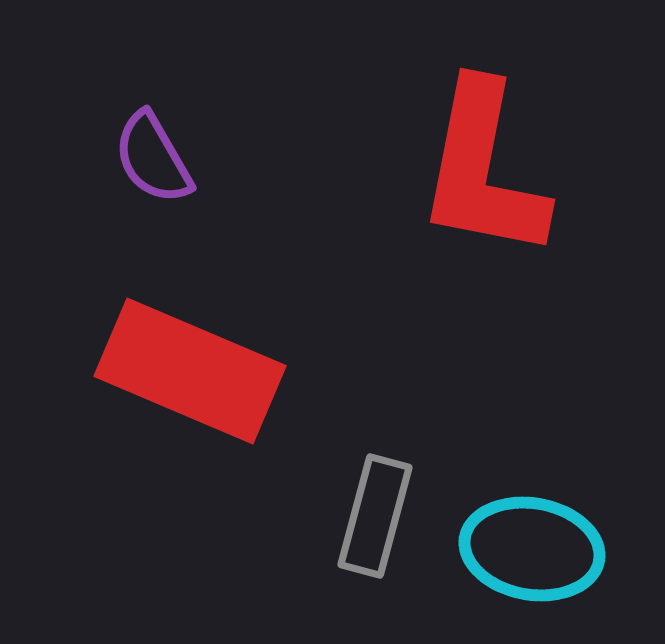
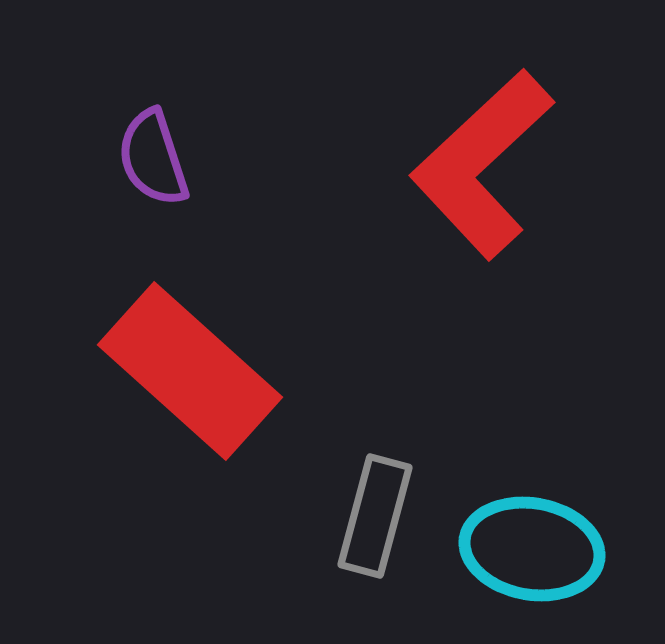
purple semicircle: rotated 12 degrees clockwise
red L-shape: moved 1 px left, 6 px up; rotated 36 degrees clockwise
red rectangle: rotated 19 degrees clockwise
